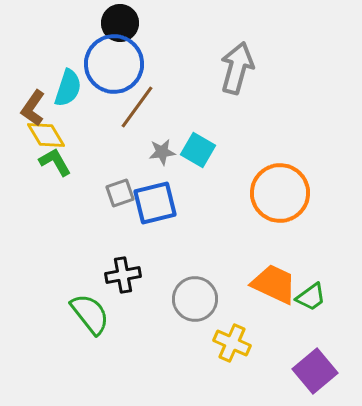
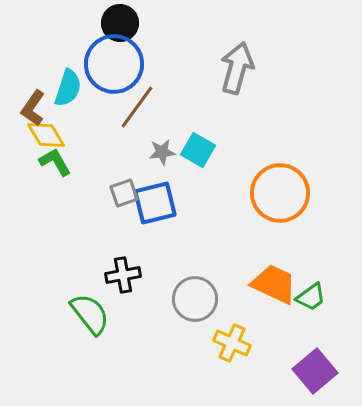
gray square: moved 4 px right
